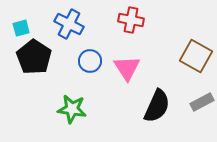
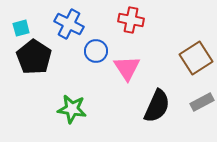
brown square: moved 2 px down; rotated 28 degrees clockwise
blue circle: moved 6 px right, 10 px up
